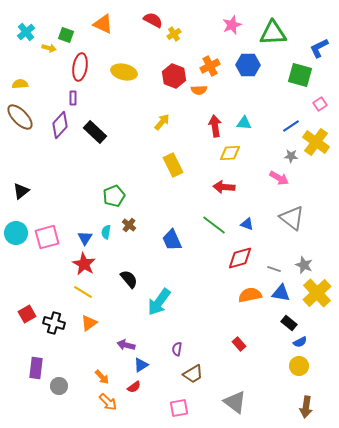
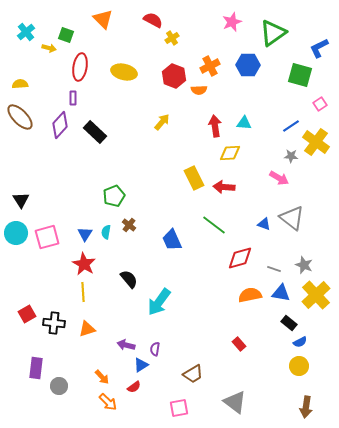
orange triangle at (103, 24): moved 5 px up; rotated 20 degrees clockwise
pink star at (232, 25): moved 3 px up
green triangle at (273, 33): rotated 32 degrees counterclockwise
yellow cross at (174, 34): moved 2 px left, 4 px down
yellow rectangle at (173, 165): moved 21 px right, 13 px down
black triangle at (21, 191): moved 9 px down; rotated 24 degrees counterclockwise
blue triangle at (247, 224): moved 17 px right
blue triangle at (85, 238): moved 4 px up
yellow line at (83, 292): rotated 54 degrees clockwise
yellow cross at (317, 293): moved 1 px left, 2 px down
black cross at (54, 323): rotated 10 degrees counterclockwise
orange triangle at (89, 323): moved 2 px left, 6 px down; rotated 18 degrees clockwise
purple semicircle at (177, 349): moved 22 px left
